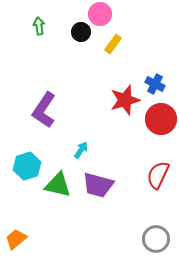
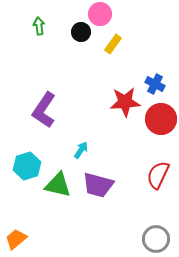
red star: moved 2 px down; rotated 12 degrees clockwise
